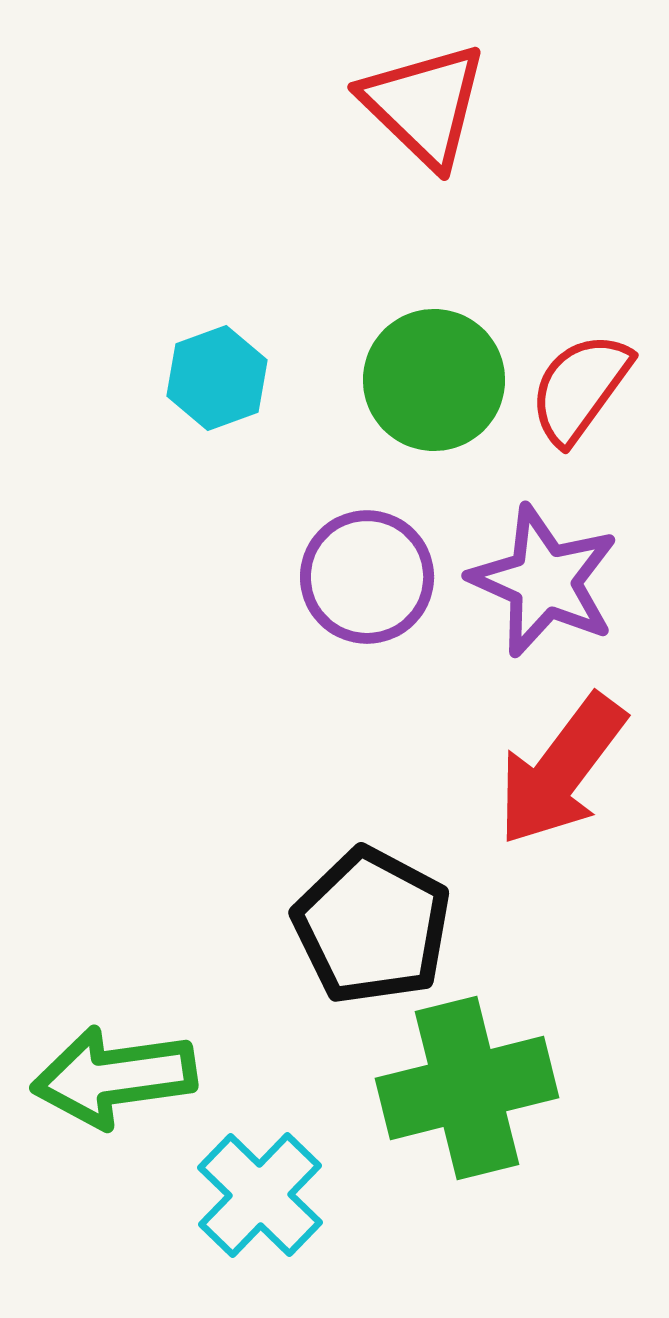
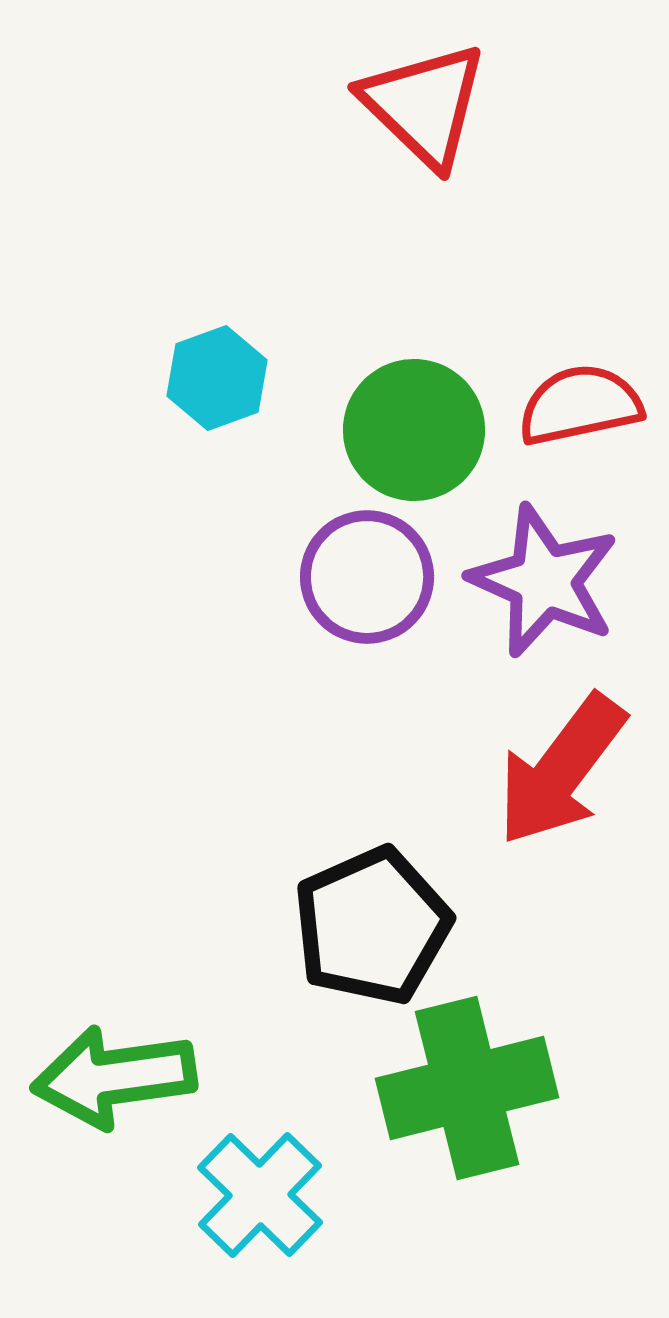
green circle: moved 20 px left, 50 px down
red semicircle: moved 17 px down; rotated 42 degrees clockwise
black pentagon: rotated 20 degrees clockwise
